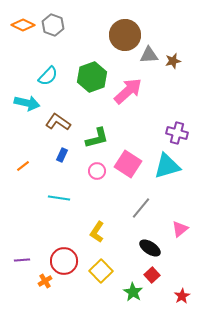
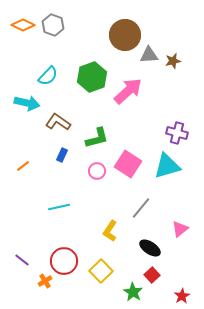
cyan line: moved 9 px down; rotated 20 degrees counterclockwise
yellow L-shape: moved 13 px right, 1 px up
purple line: rotated 42 degrees clockwise
